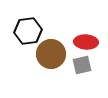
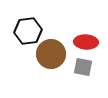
gray square: moved 1 px right, 2 px down; rotated 24 degrees clockwise
